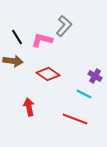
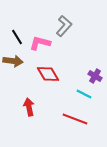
pink L-shape: moved 2 px left, 3 px down
red diamond: rotated 25 degrees clockwise
